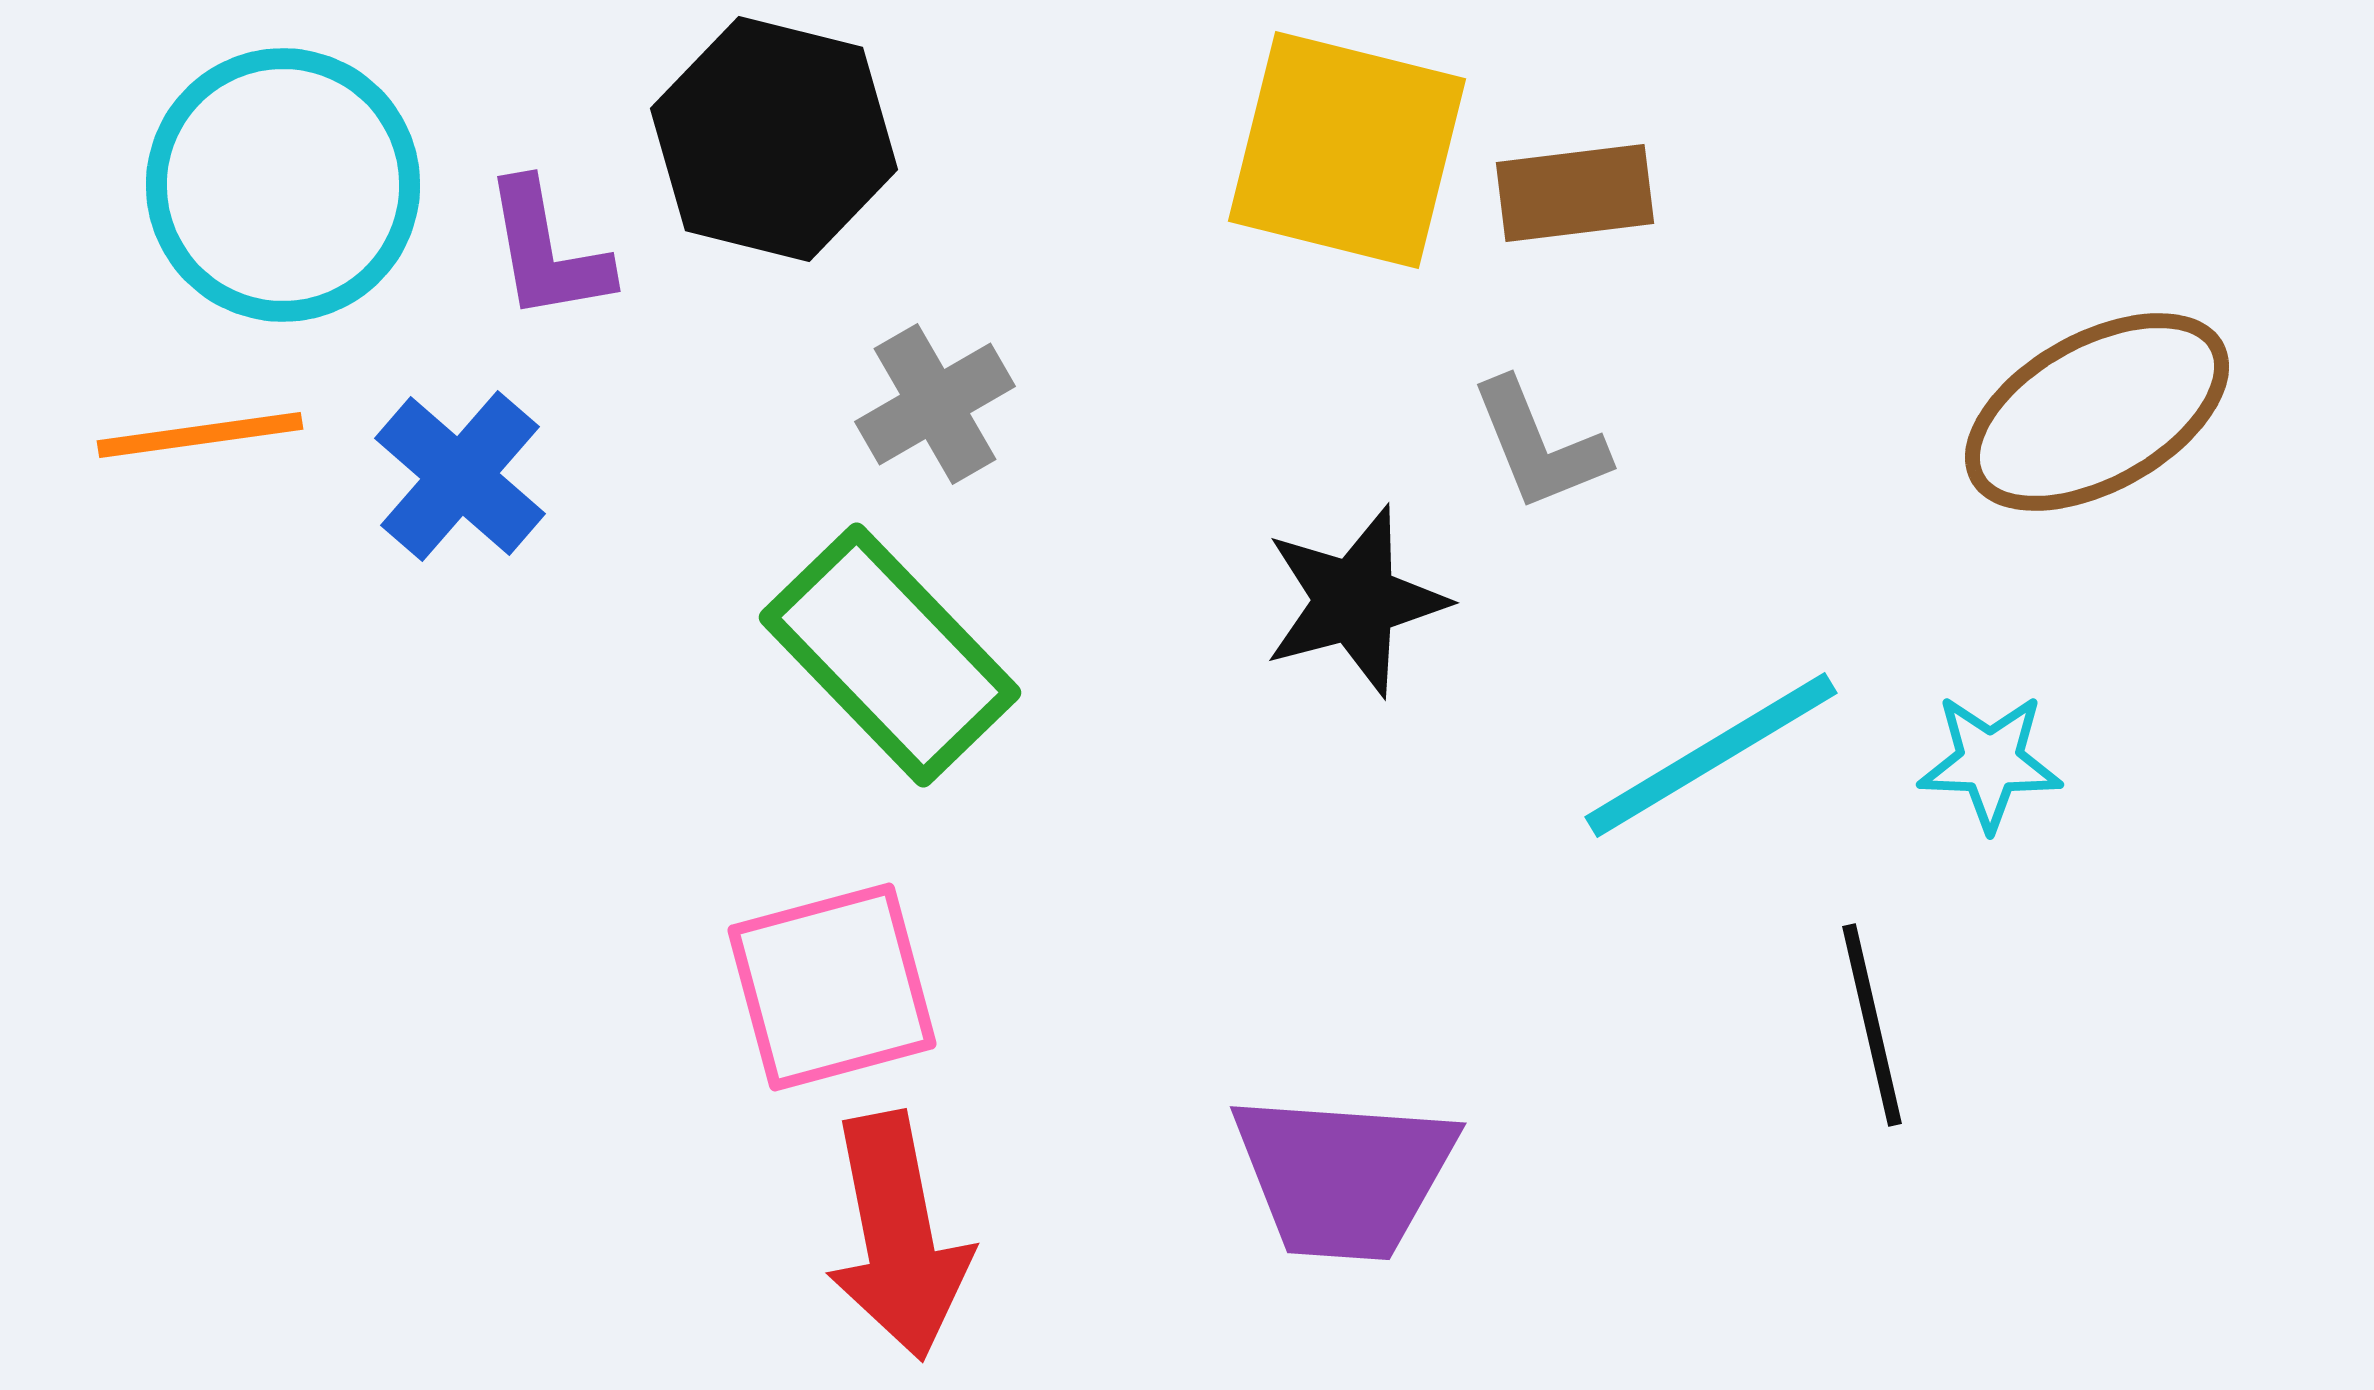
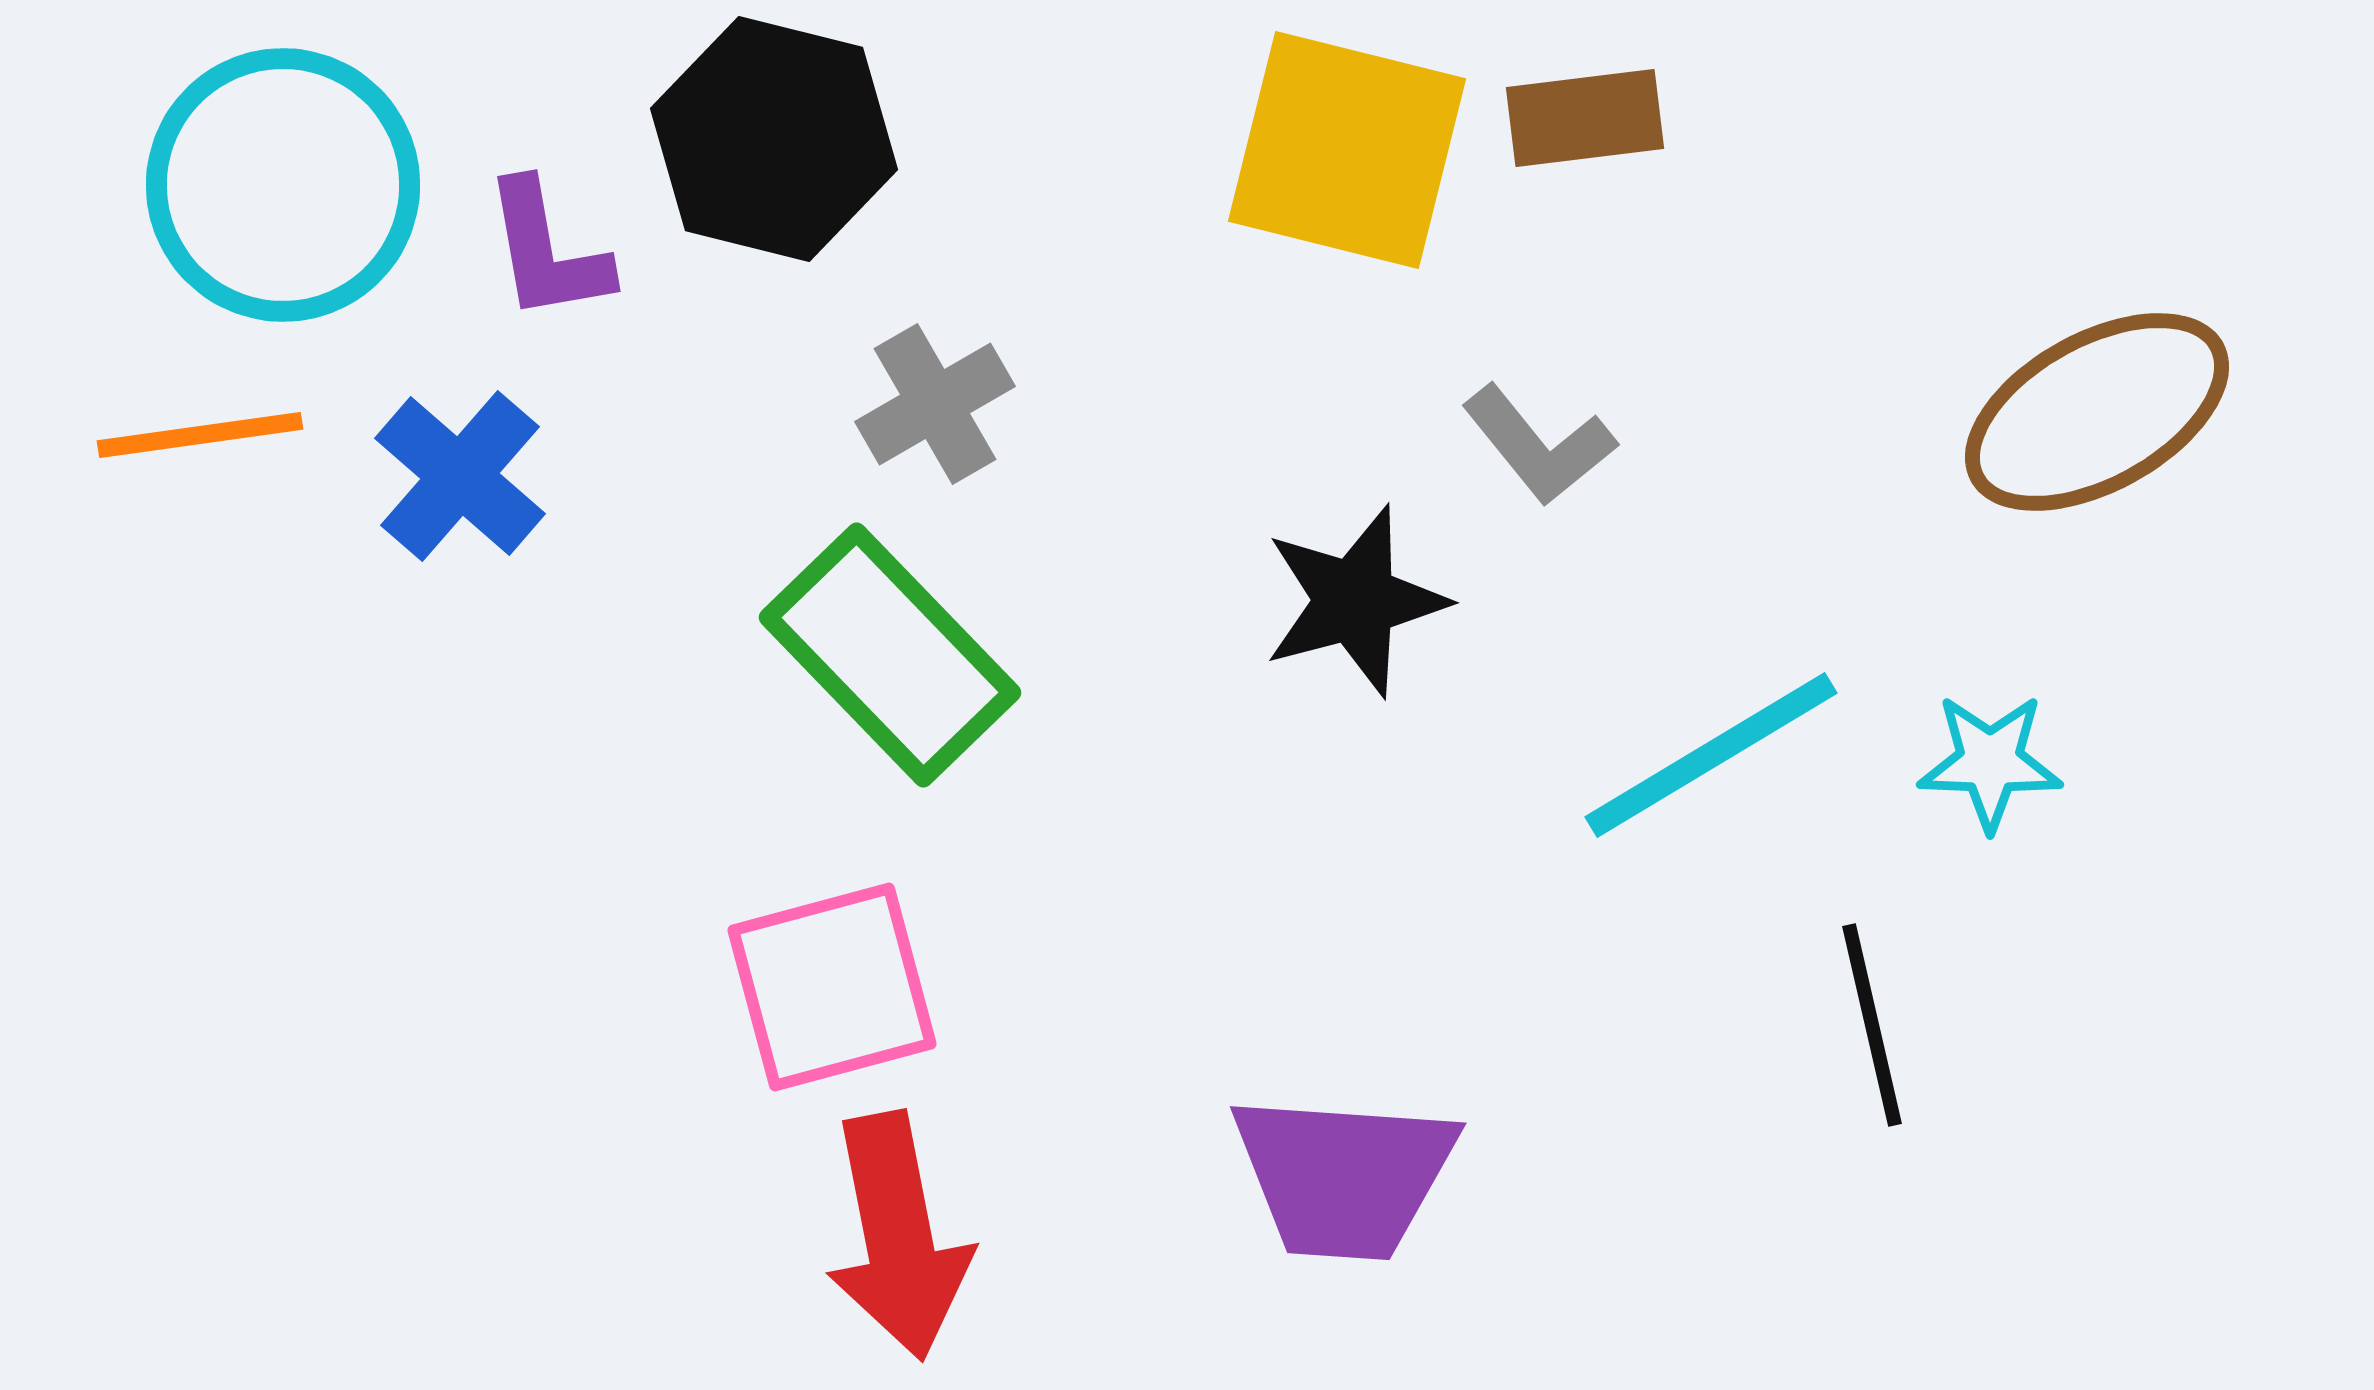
brown rectangle: moved 10 px right, 75 px up
gray L-shape: rotated 17 degrees counterclockwise
